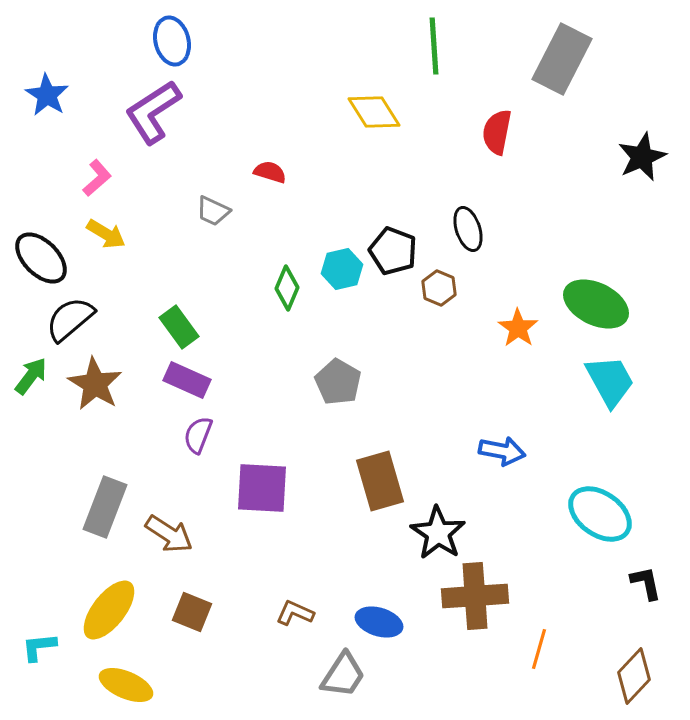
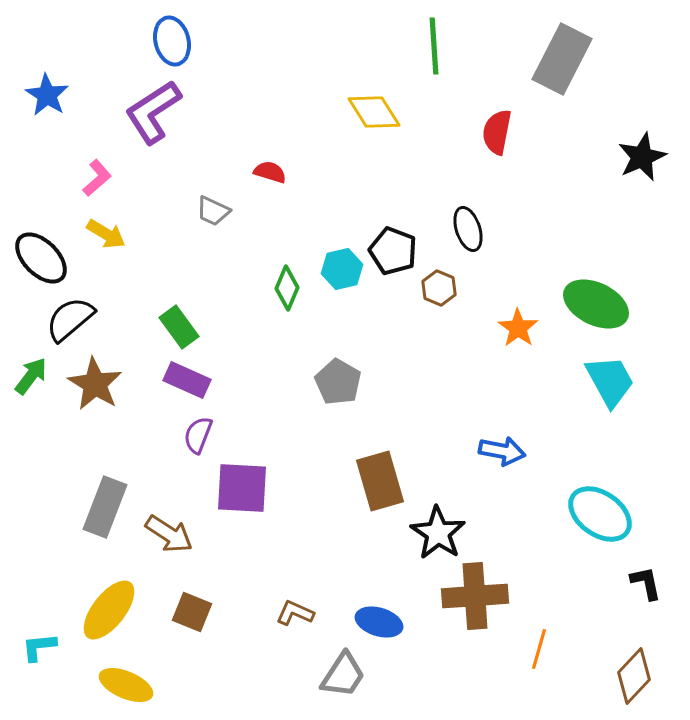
purple square at (262, 488): moved 20 px left
